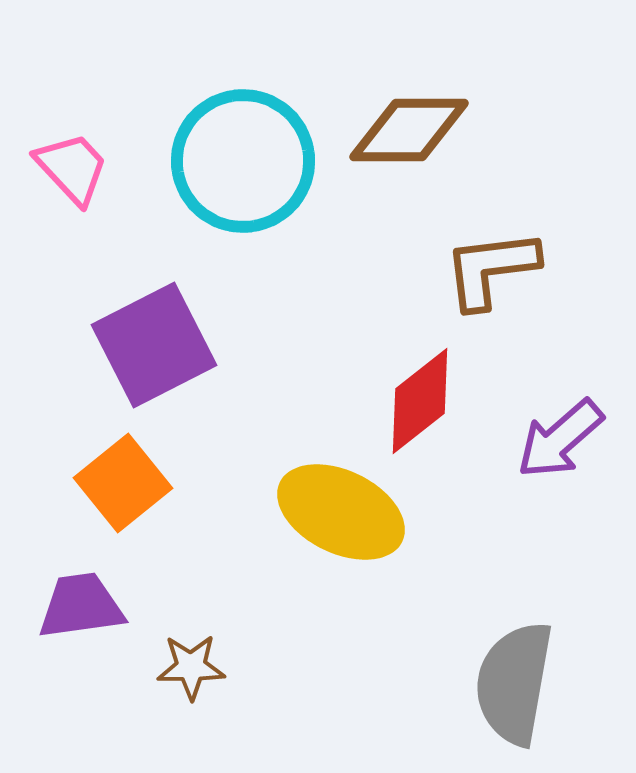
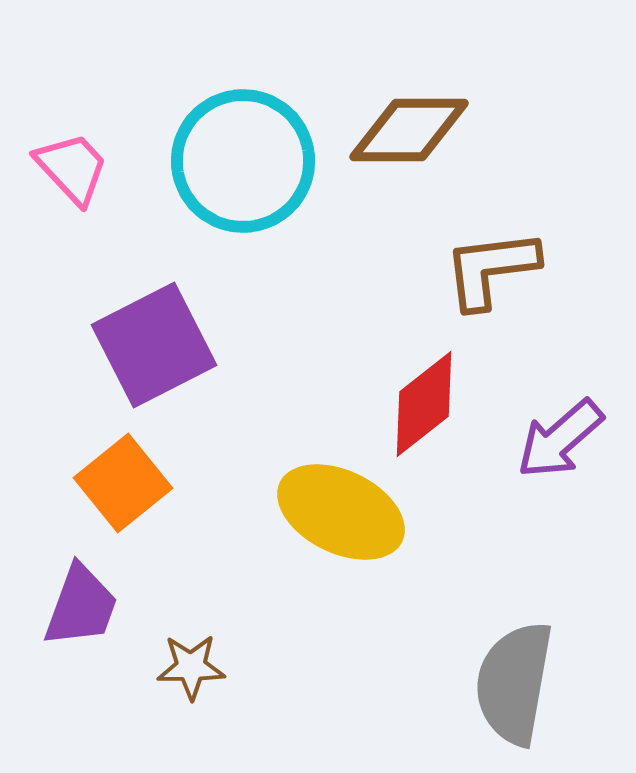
red diamond: moved 4 px right, 3 px down
purple trapezoid: rotated 118 degrees clockwise
